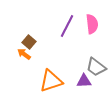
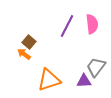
gray trapezoid: rotated 90 degrees clockwise
orange triangle: moved 2 px left, 1 px up
